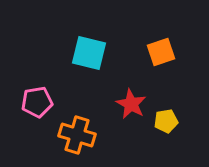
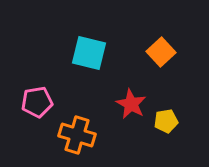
orange square: rotated 24 degrees counterclockwise
